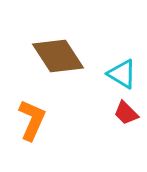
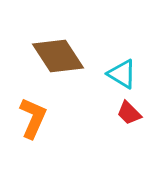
red trapezoid: moved 3 px right
orange L-shape: moved 1 px right, 2 px up
